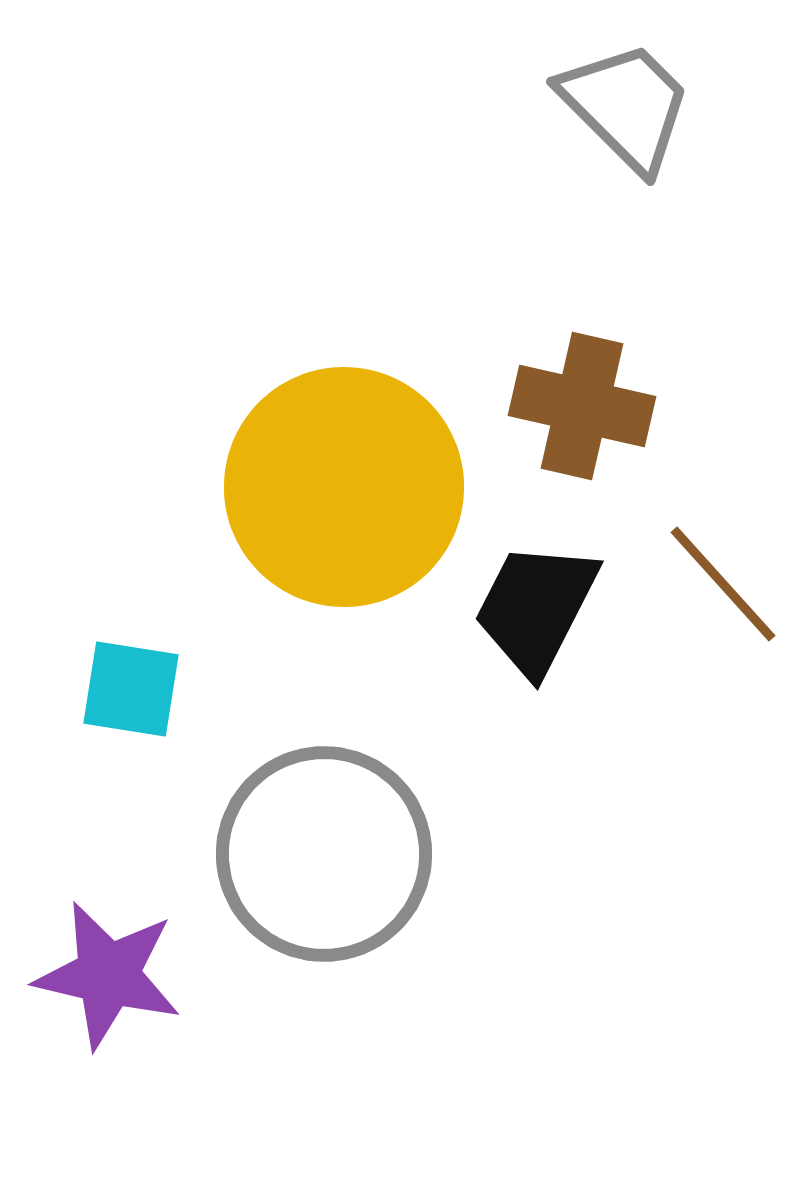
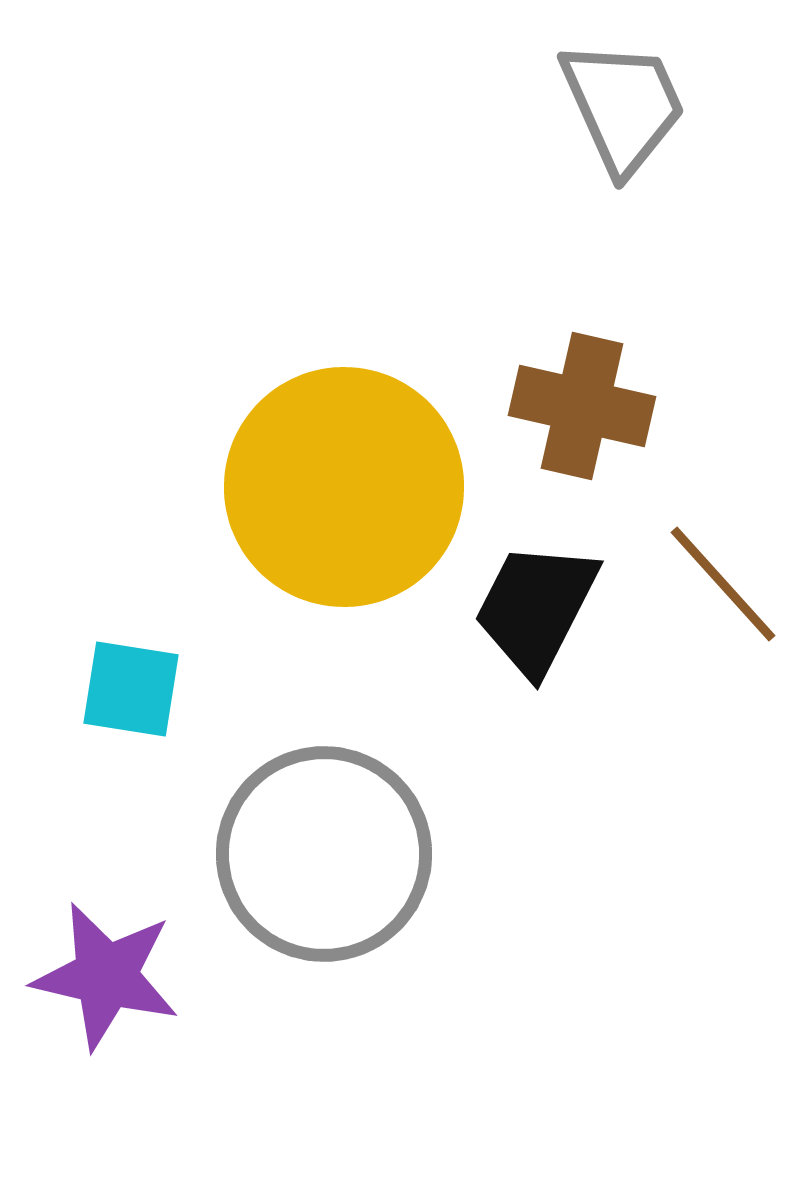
gray trapezoid: moved 3 px left; rotated 21 degrees clockwise
purple star: moved 2 px left, 1 px down
